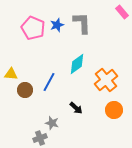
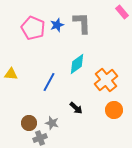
brown circle: moved 4 px right, 33 px down
